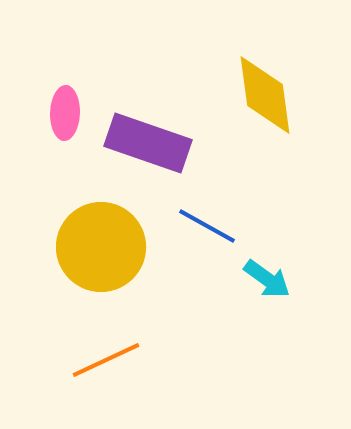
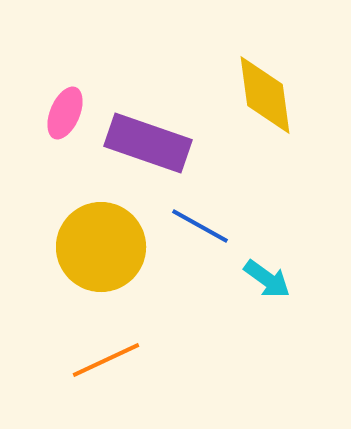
pink ellipse: rotated 21 degrees clockwise
blue line: moved 7 px left
